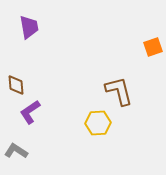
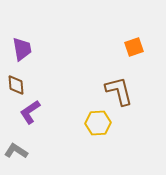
purple trapezoid: moved 7 px left, 22 px down
orange square: moved 19 px left
